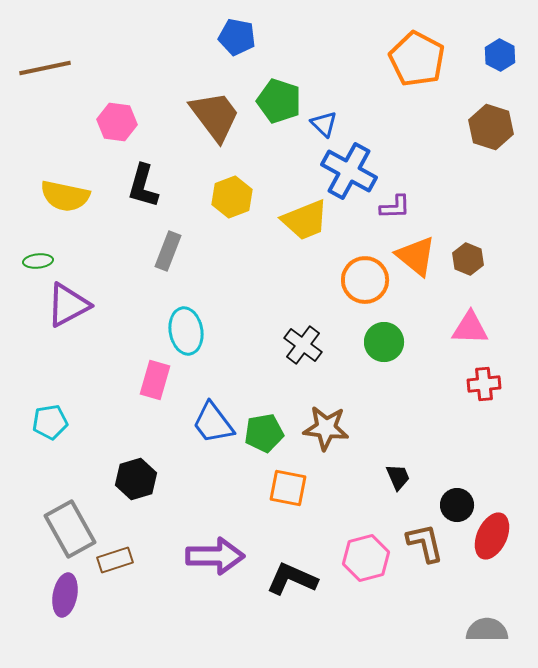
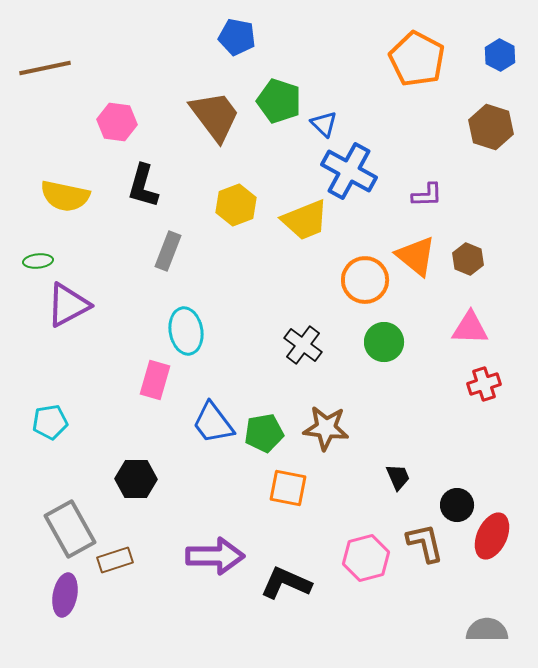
yellow hexagon at (232, 197): moved 4 px right, 8 px down
purple L-shape at (395, 207): moved 32 px right, 12 px up
red cross at (484, 384): rotated 12 degrees counterclockwise
black hexagon at (136, 479): rotated 18 degrees clockwise
black L-shape at (292, 579): moved 6 px left, 4 px down
